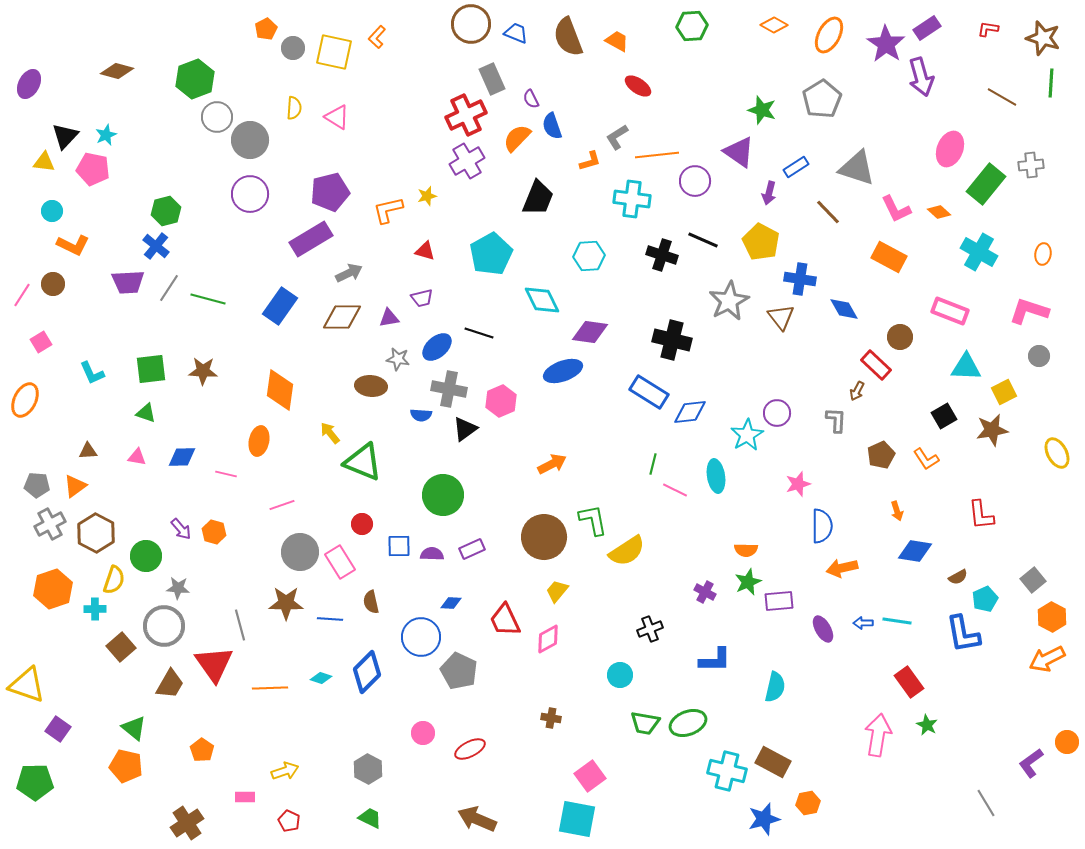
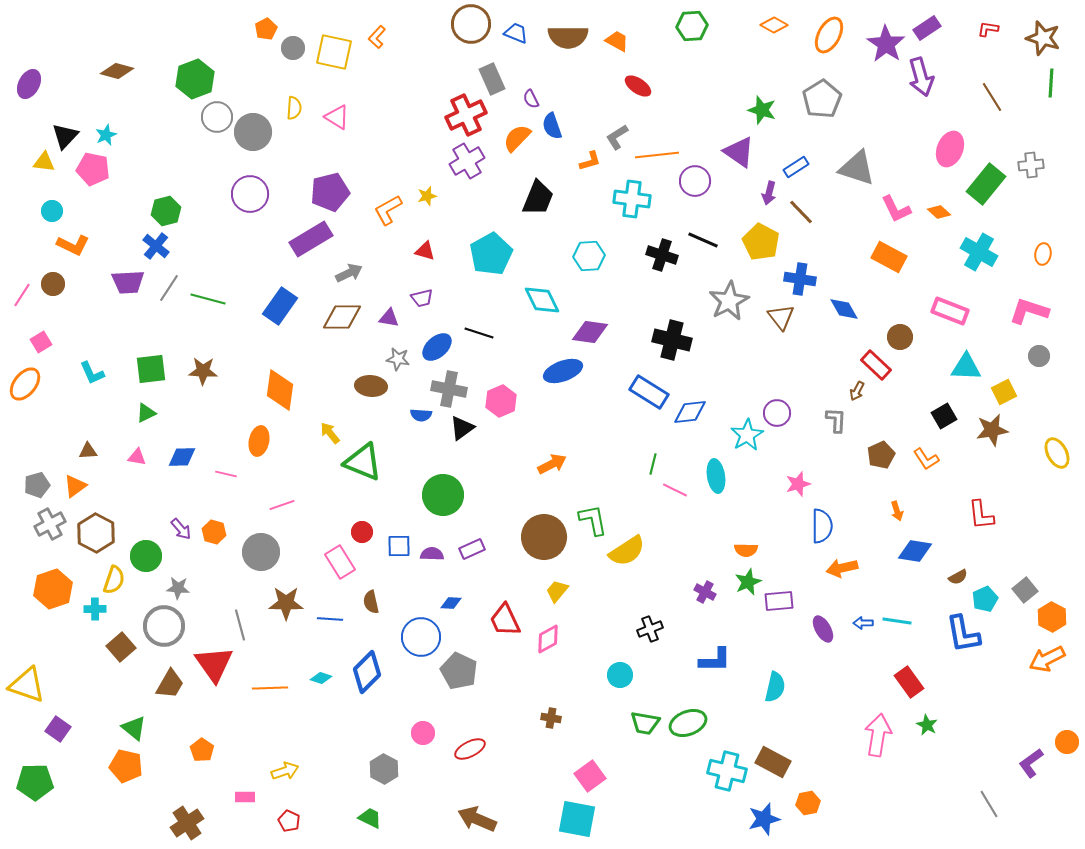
brown semicircle at (568, 37): rotated 69 degrees counterclockwise
brown line at (1002, 97): moved 10 px left; rotated 28 degrees clockwise
gray circle at (250, 140): moved 3 px right, 8 px up
orange L-shape at (388, 210): rotated 16 degrees counterclockwise
brown line at (828, 212): moved 27 px left
purple triangle at (389, 318): rotated 20 degrees clockwise
orange ellipse at (25, 400): moved 16 px up; rotated 12 degrees clockwise
green triangle at (146, 413): rotated 45 degrees counterclockwise
black triangle at (465, 429): moved 3 px left, 1 px up
gray pentagon at (37, 485): rotated 20 degrees counterclockwise
red circle at (362, 524): moved 8 px down
gray circle at (300, 552): moved 39 px left
gray square at (1033, 580): moved 8 px left, 10 px down
gray hexagon at (368, 769): moved 16 px right
gray line at (986, 803): moved 3 px right, 1 px down
